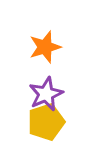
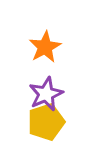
orange star: rotated 12 degrees counterclockwise
